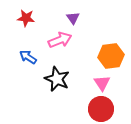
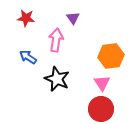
pink arrow: moved 4 px left; rotated 60 degrees counterclockwise
